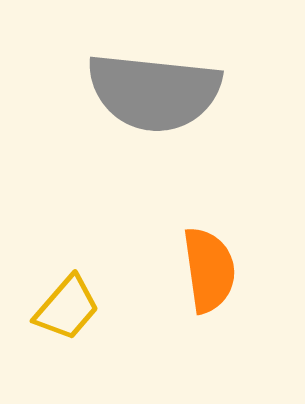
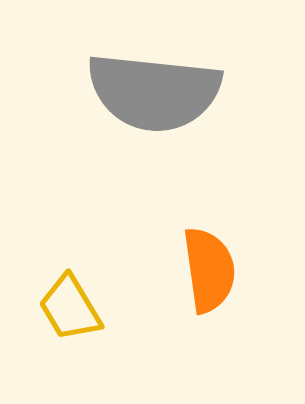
yellow trapezoid: moved 3 px right; rotated 108 degrees clockwise
